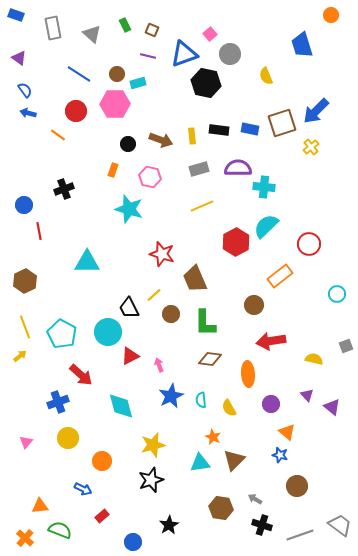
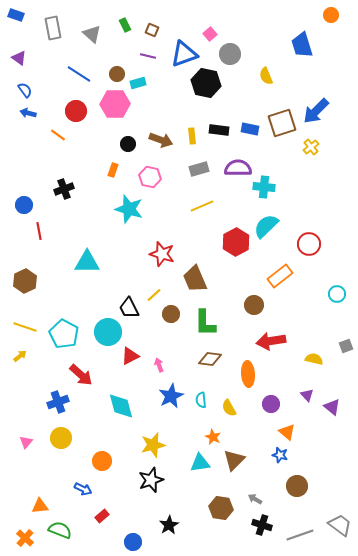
yellow line at (25, 327): rotated 50 degrees counterclockwise
cyan pentagon at (62, 334): moved 2 px right
yellow circle at (68, 438): moved 7 px left
